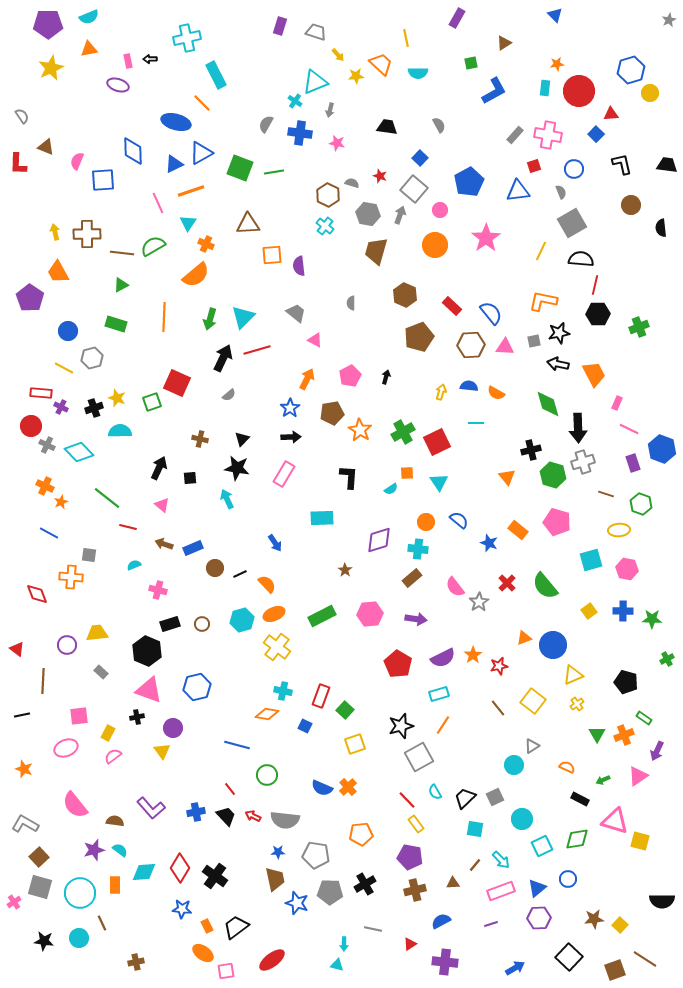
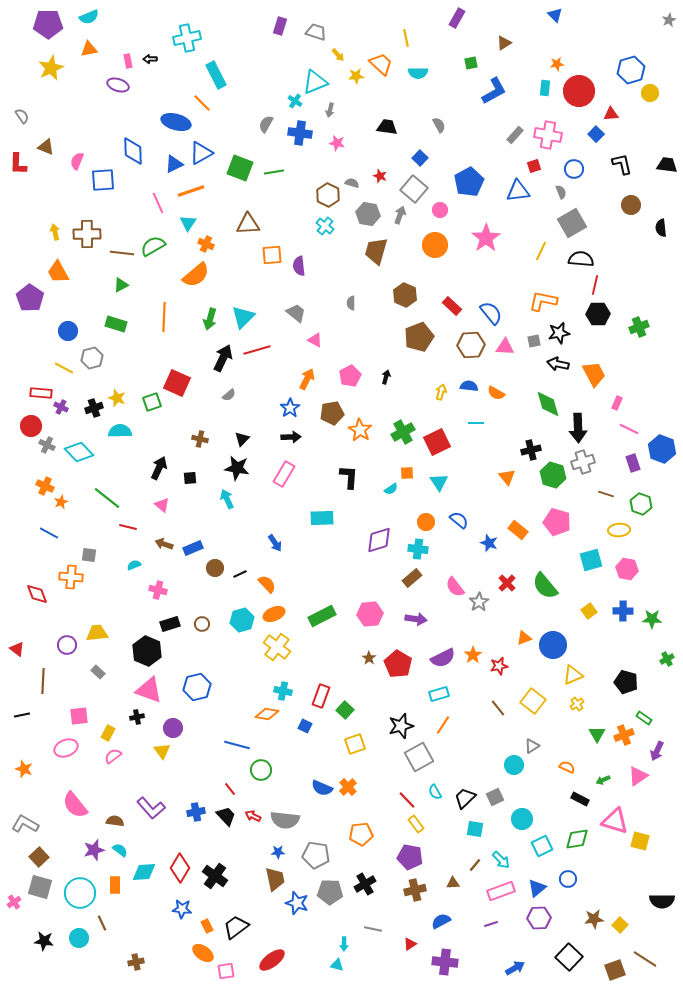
brown star at (345, 570): moved 24 px right, 88 px down
gray rectangle at (101, 672): moved 3 px left
green circle at (267, 775): moved 6 px left, 5 px up
